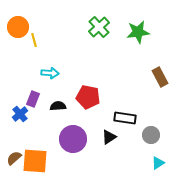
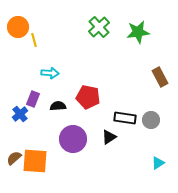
gray circle: moved 15 px up
